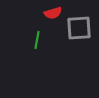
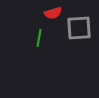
green line: moved 2 px right, 2 px up
